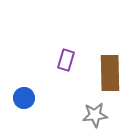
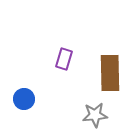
purple rectangle: moved 2 px left, 1 px up
blue circle: moved 1 px down
